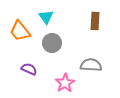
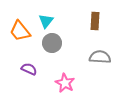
cyan triangle: moved 4 px down; rotated 14 degrees clockwise
gray semicircle: moved 9 px right, 8 px up
pink star: rotated 12 degrees counterclockwise
